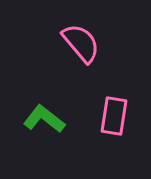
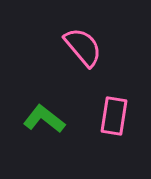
pink semicircle: moved 2 px right, 4 px down
